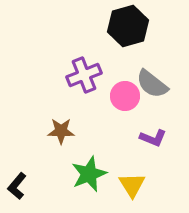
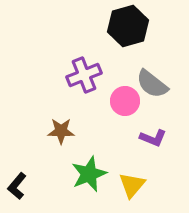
pink circle: moved 5 px down
yellow triangle: rotated 12 degrees clockwise
